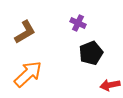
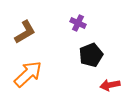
black pentagon: moved 2 px down
